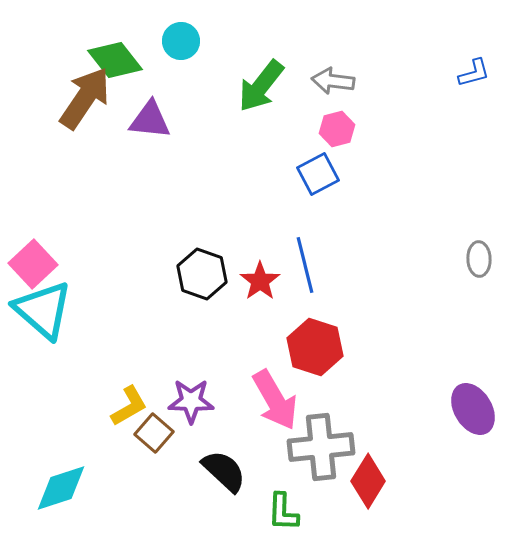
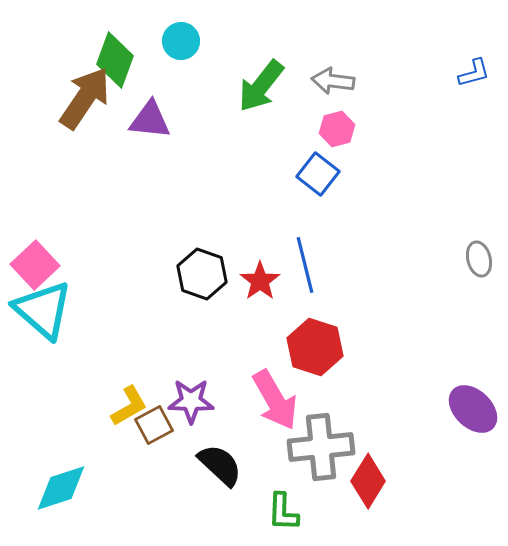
green diamond: rotated 58 degrees clockwise
blue square: rotated 24 degrees counterclockwise
gray ellipse: rotated 12 degrees counterclockwise
pink square: moved 2 px right, 1 px down
purple ellipse: rotated 15 degrees counterclockwise
brown square: moved 8 px up; rotated 21 degrees clockwise
black semicircle: moved 4 px left, 6 px up
